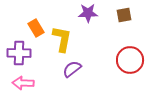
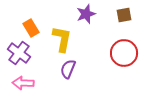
purple star: moved 2 px left, 1 px down; rotated 18 degrees counterclockwise
orange rectangle: moved 5 px left
purple cross: rotated 35 degrees clockwise
red circle: moved 6 px left, 7 px up
purple semicircle: moved 4 px left; rotated 30 degrees counterclockwise
